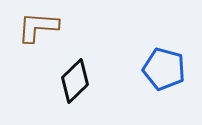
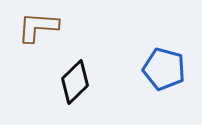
black diamond: moved 1 px down
